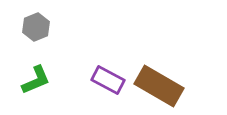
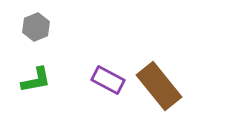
green L-shape: rotated 12 degrees clockwise
brown rectangle: rotated 21 degrees clockwise
